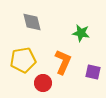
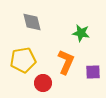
orange L-shape: moved 3 px right
purple square: rotated 14 degrees counterclockwise
